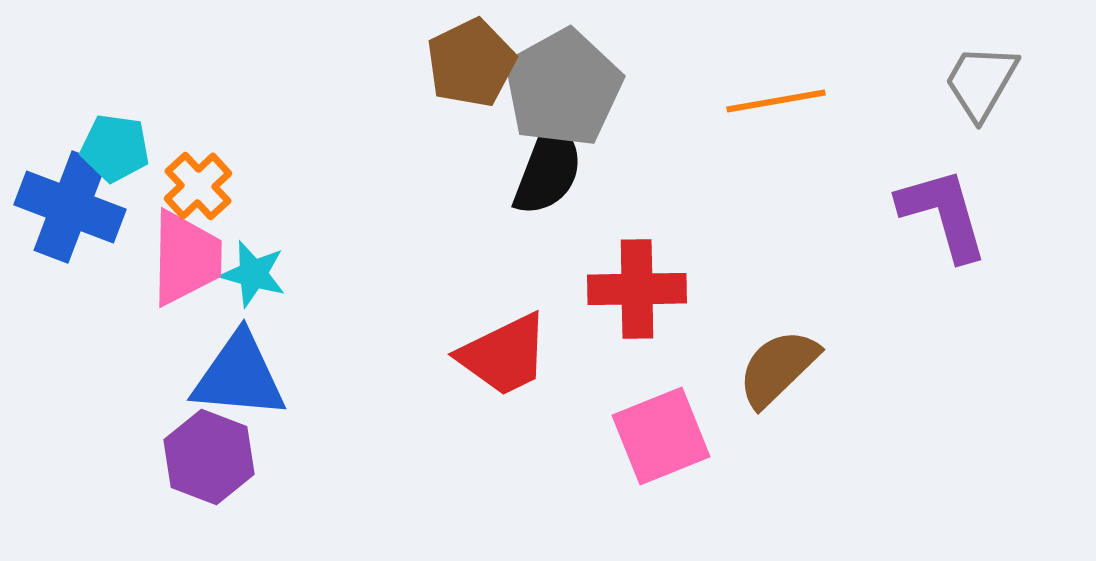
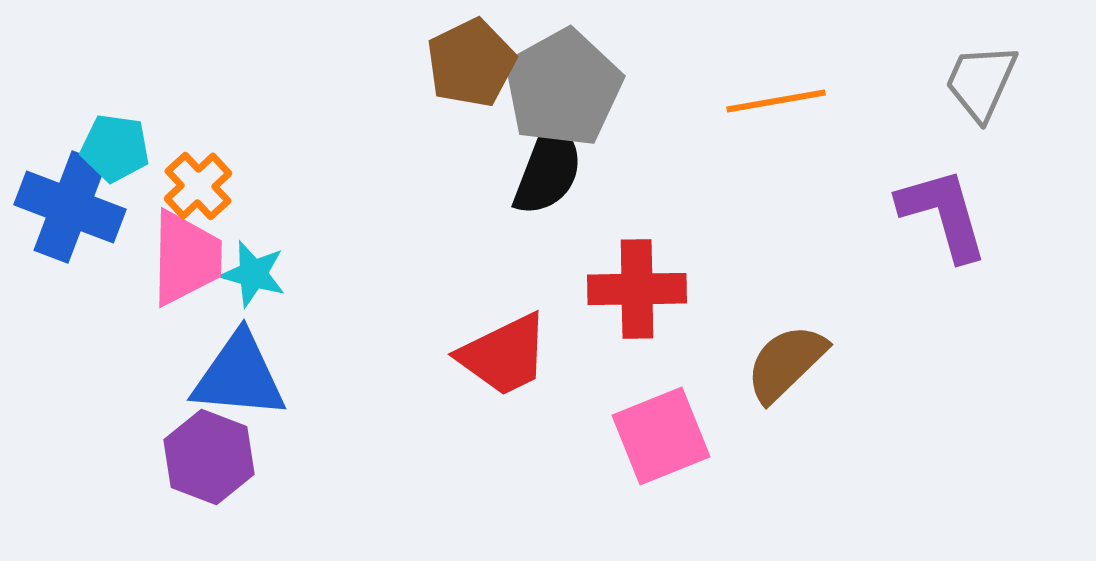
gray trapezoid: rotated 6 degrees counterclockwise
brown semicircle: moved 8 px right, 5 px up
